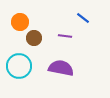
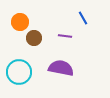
blue line: rotated 24 degrees clockwise
cyan circle: moved 6 px down
